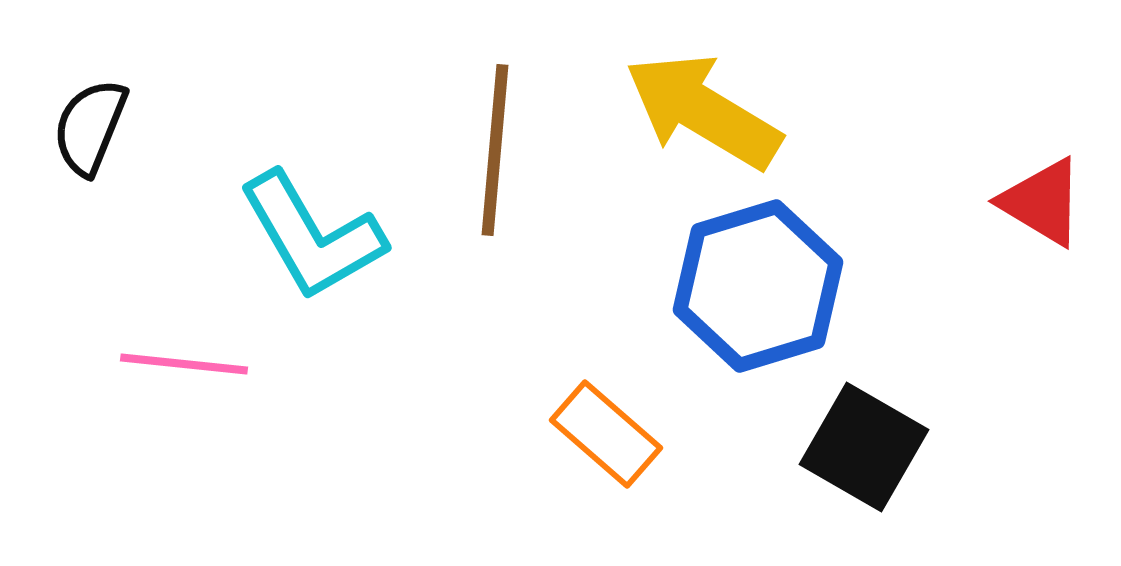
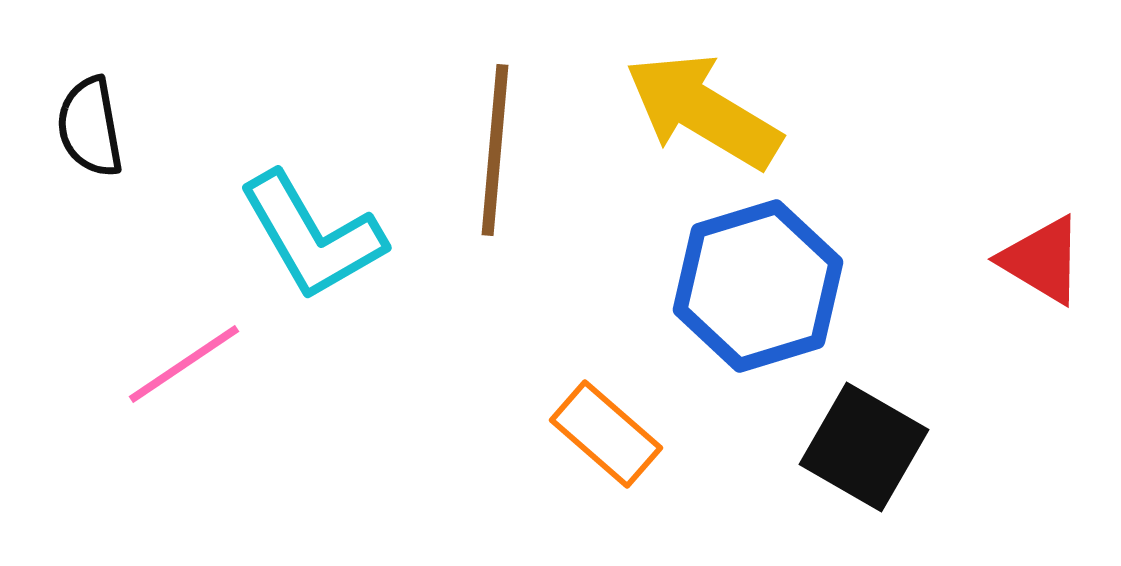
black semicircle: rotated 32 degrees counterclockwise
red triangle: moved 58 px down
pink line: rotated 40 degrees counterclockwise
